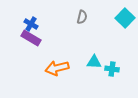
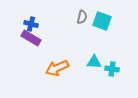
cyan square: moved 23 px left, 3 px down; rotated 24 degrees counterclockwise
blue cross: rotated 16 degrees counterclockwise
orange arrow: rotated 10 degrees counterclockwise
